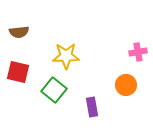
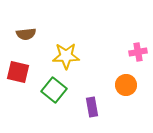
brown semicircle: moved 7 px right, 2 px down
